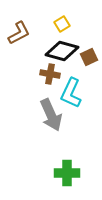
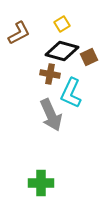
green cross: moved 26 px left, 10 px down
